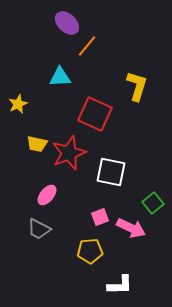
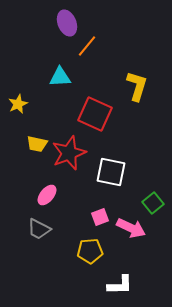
purple ellipse: rotated 25 degrees clockwise
